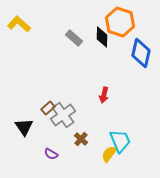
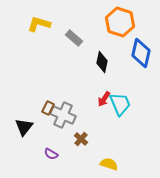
yellow L-shape: moved 20 px right; rotated 25 degrees counterclockwise
black diamond: moved 25 px down; rotated 10 degrees clockwise
red arrow: moved 4 px down; rotated 21 degrees clockwise
brown rectangle: rotated 24 degrees counterclockwise
gray cross: rotated 30 degrees counterclockwise
black triangle: rotated 12 degrees clockwise
cyan trapezoid: moved 37 px up
yellow semicircle: moved 10 px down; rotated 72 degrees clockwise
